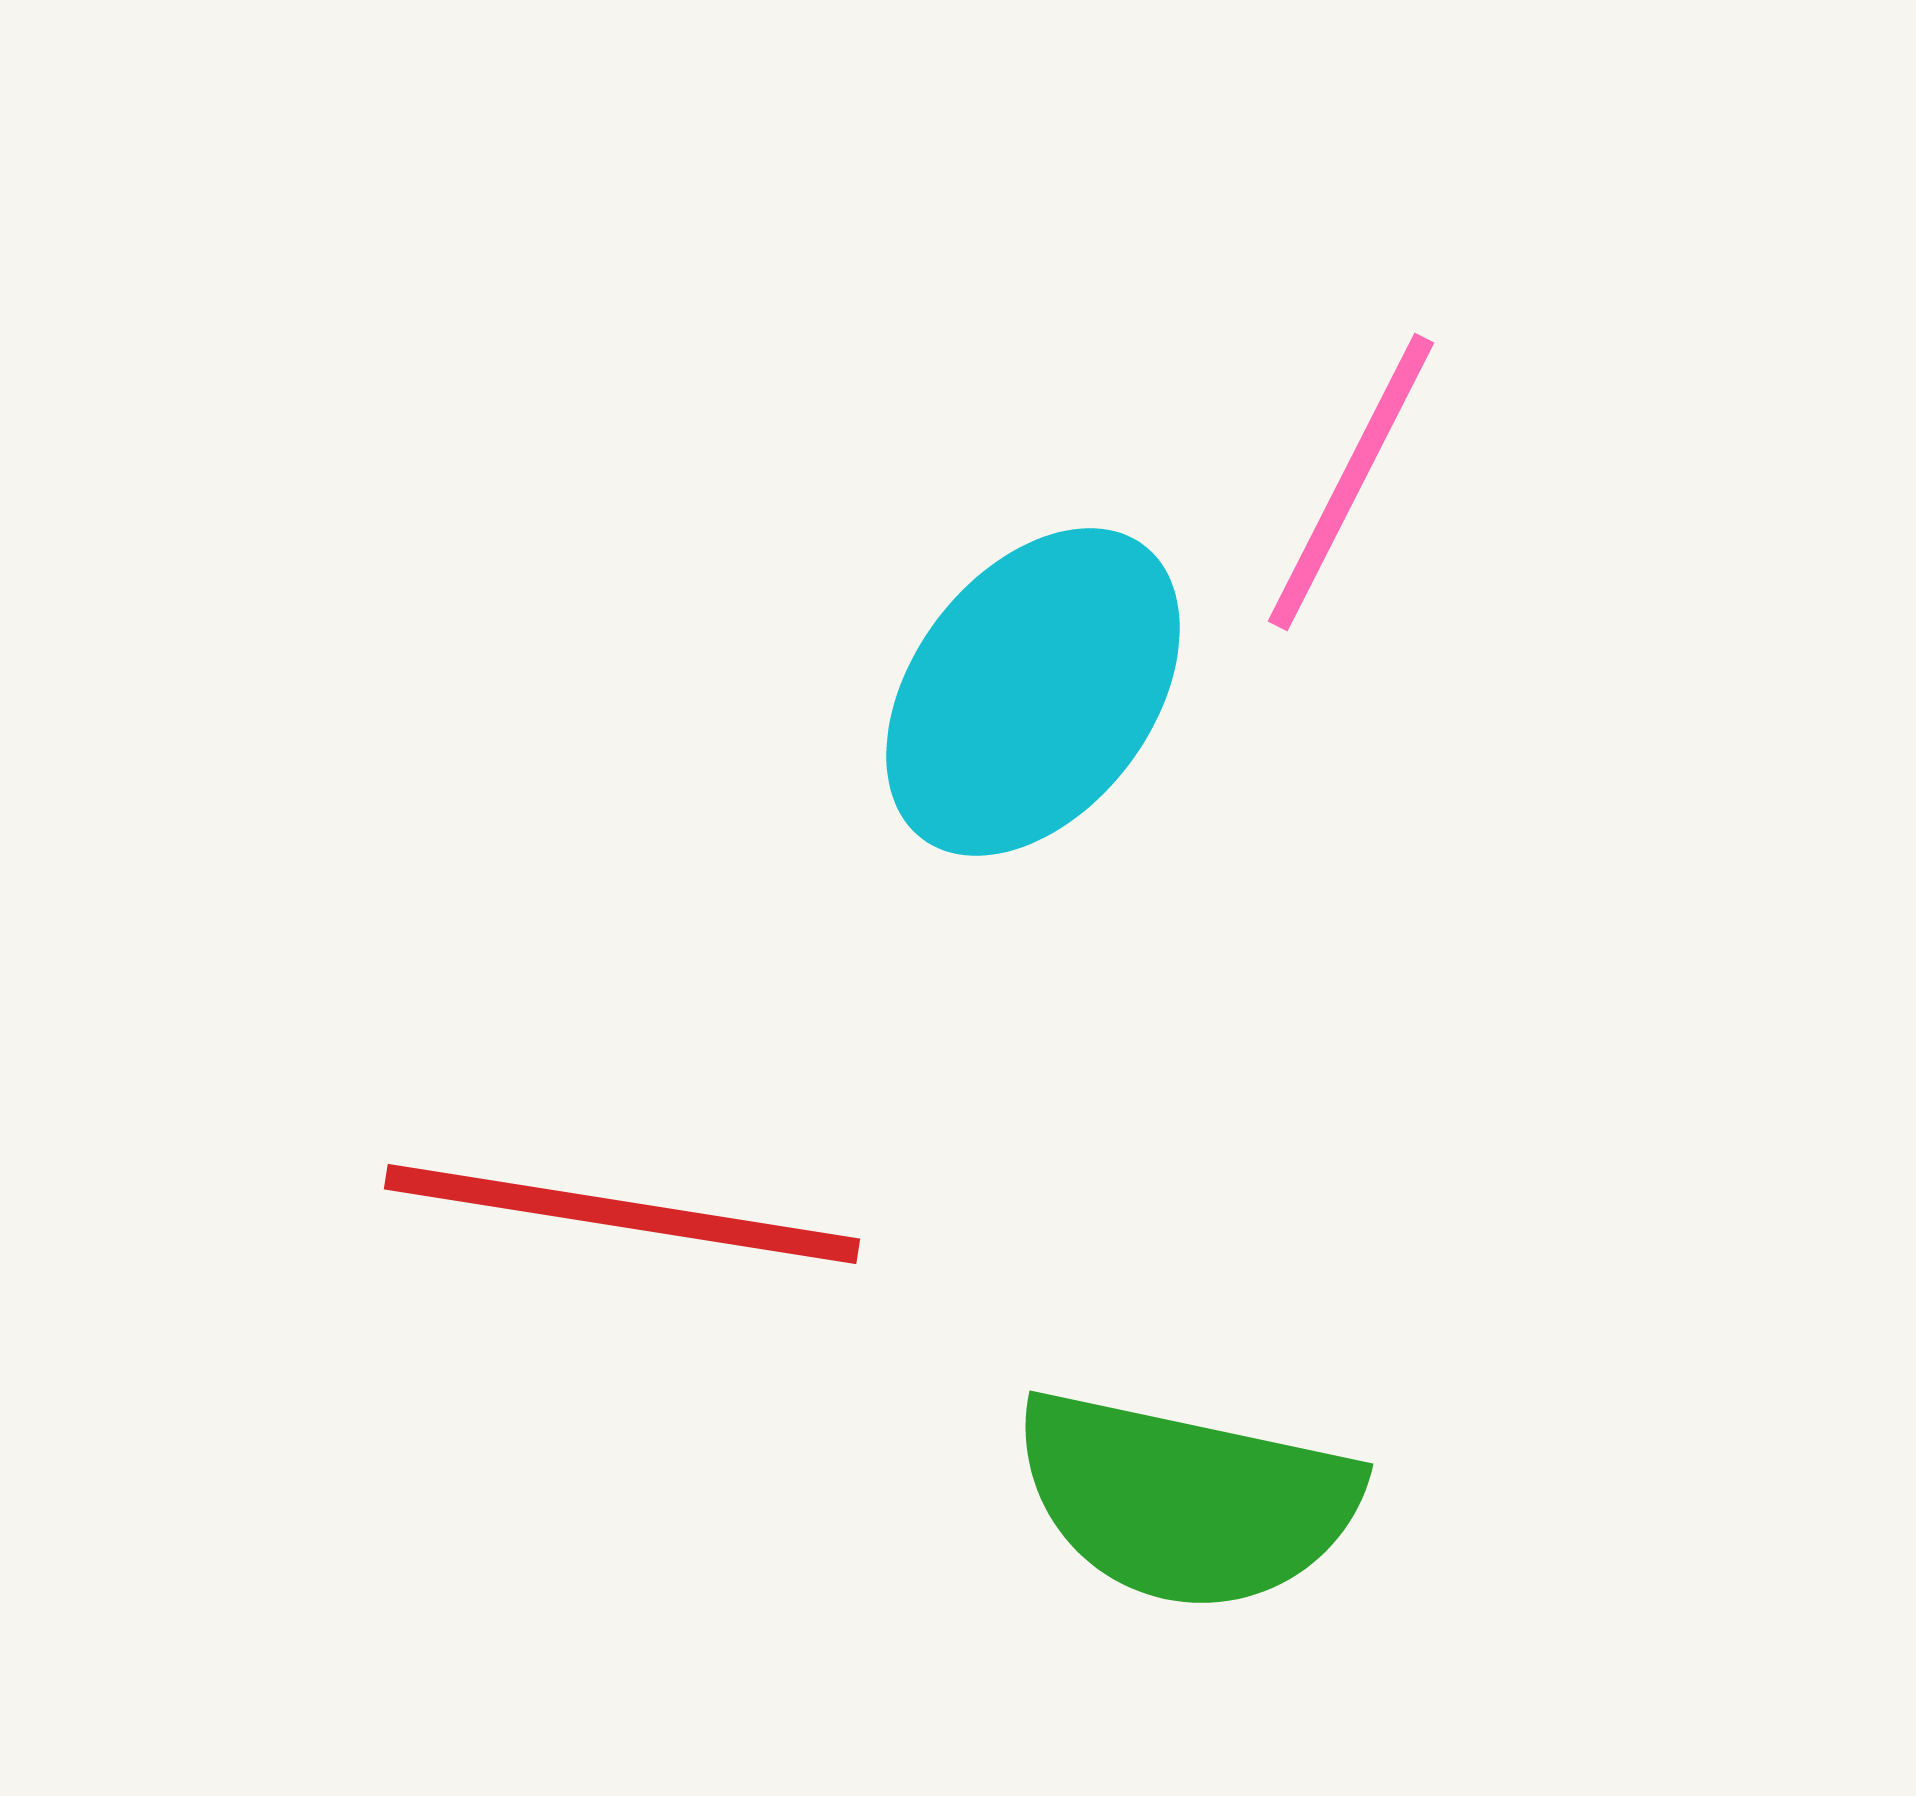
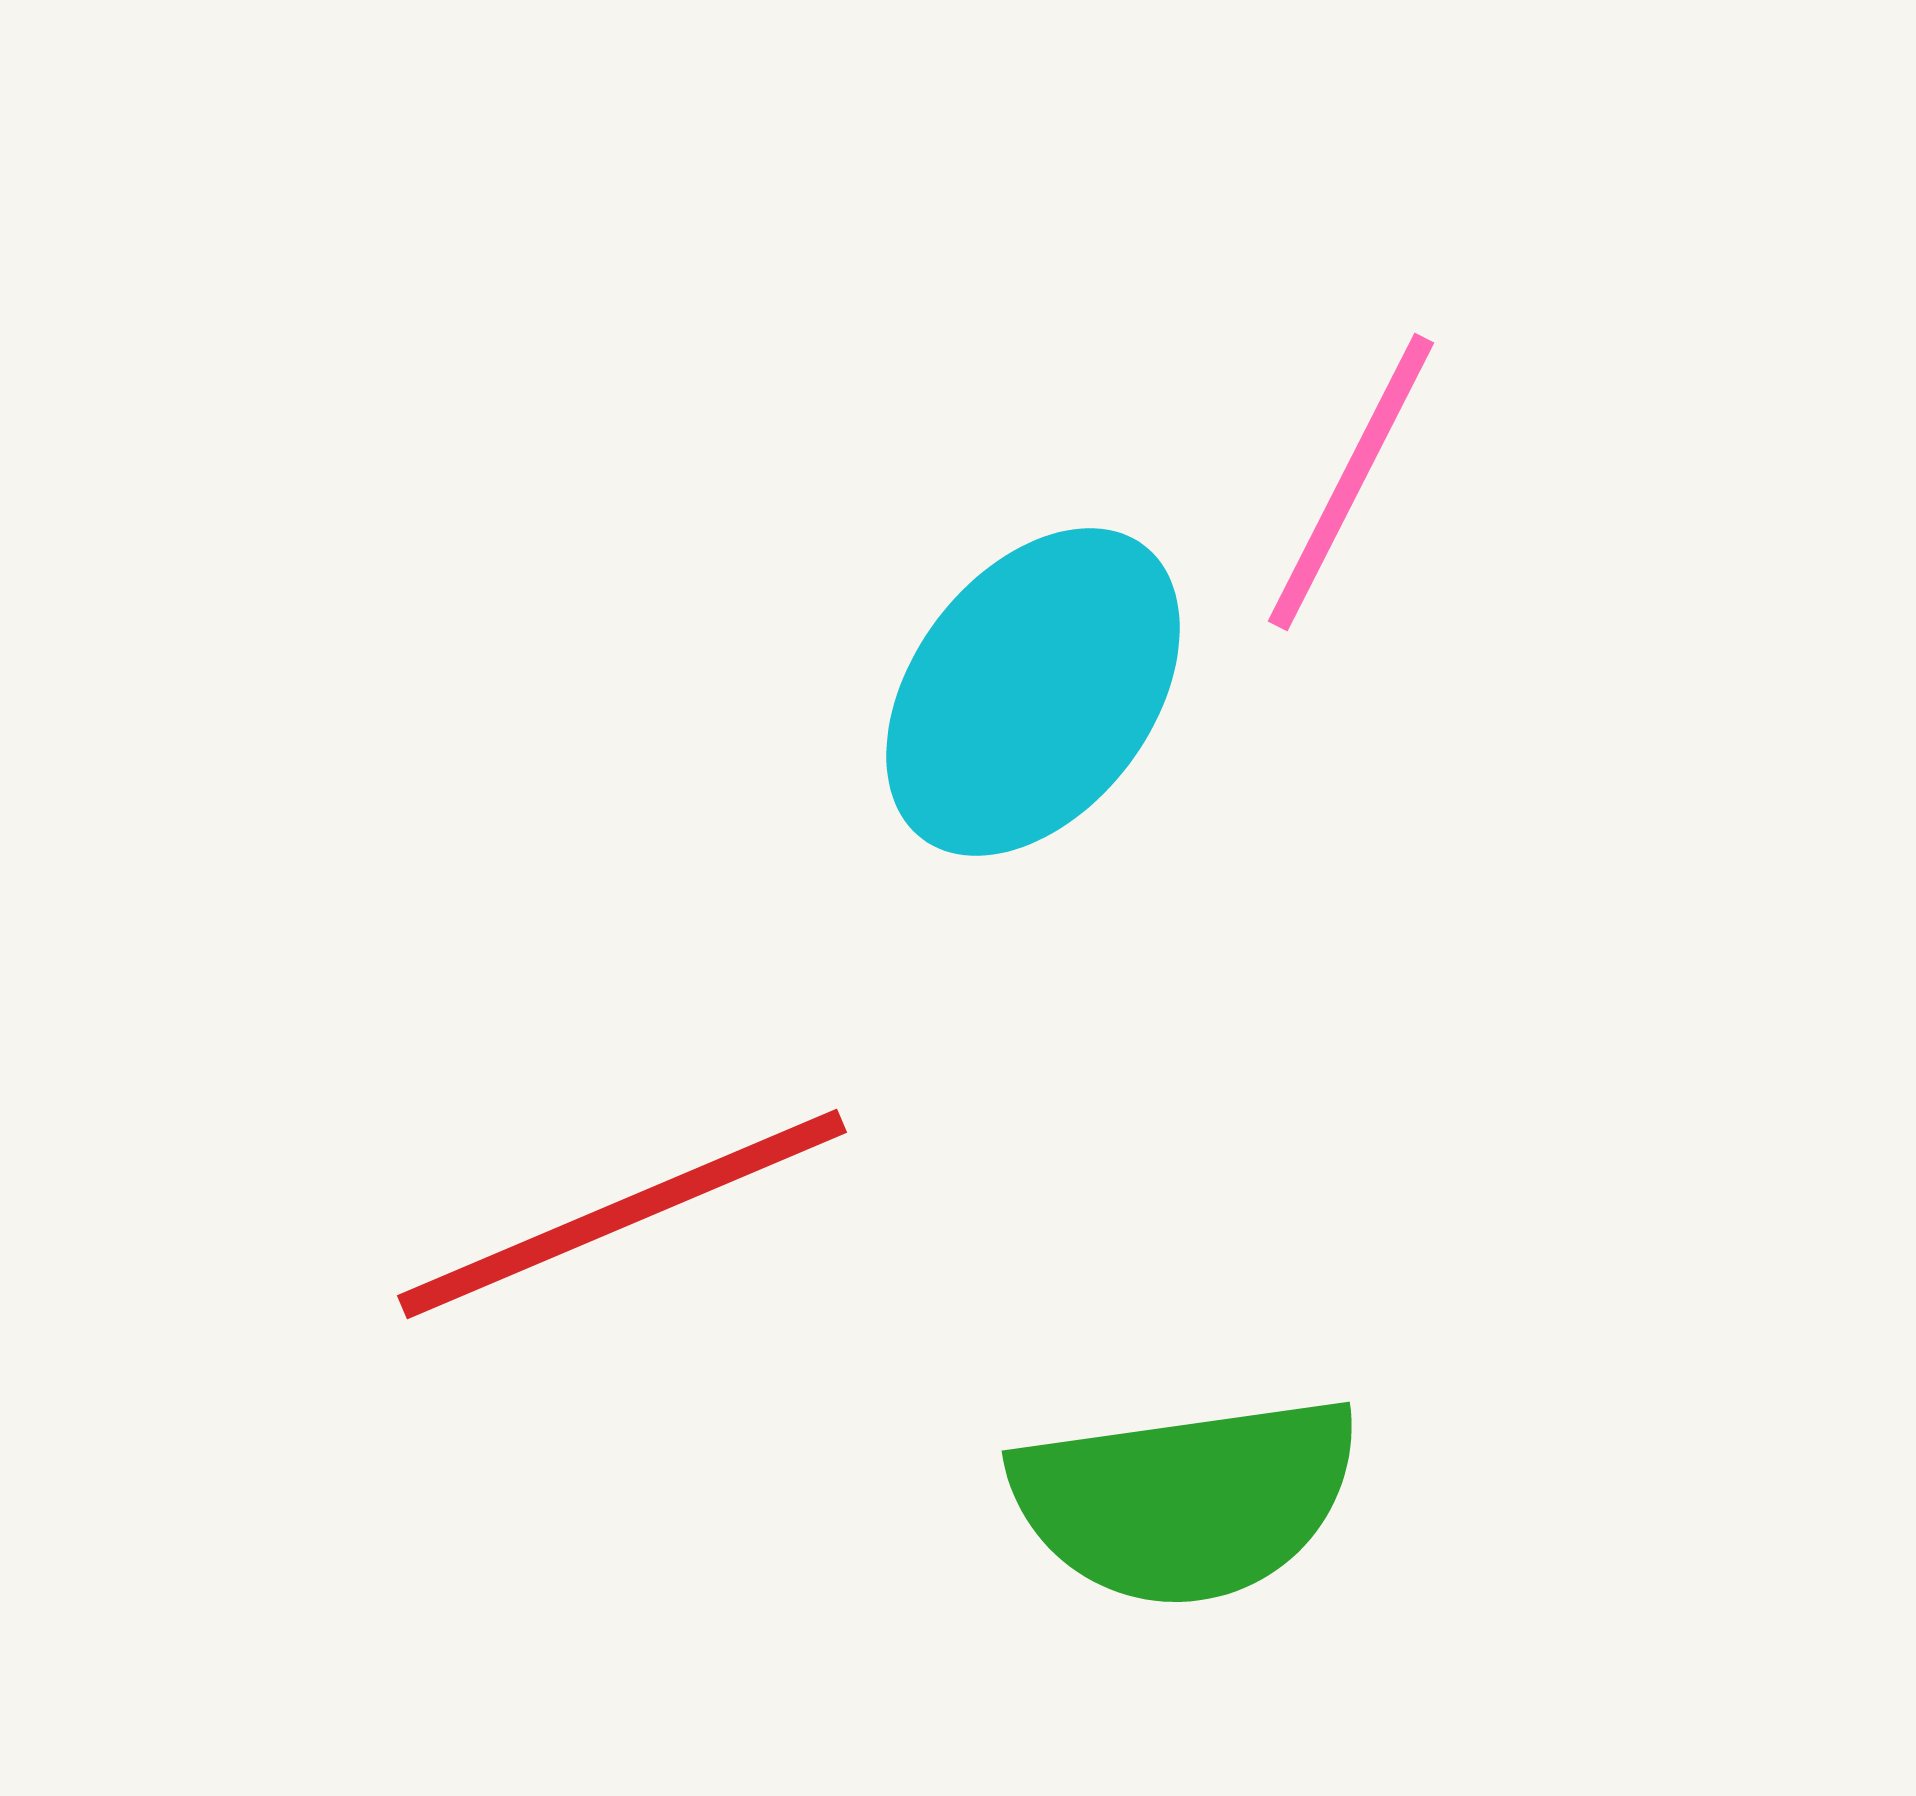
red line: rotated 32 degrees counterclockwise
green semicircle: rotated 20 degrees counterclockwise
